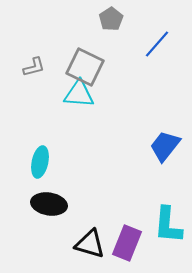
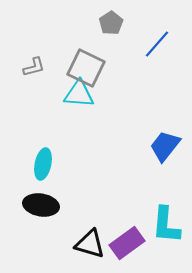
gray pentagon: moved 4 px down
gray square: moved 1 px right, 1 px down
cyan ellipse: moved 3 px right, 2 px down
black ellipse: moved 8 px left, 1 px down
cyan L-shape: moved 2 px left
purple rectangle: rotated 32 degrees clockwise
